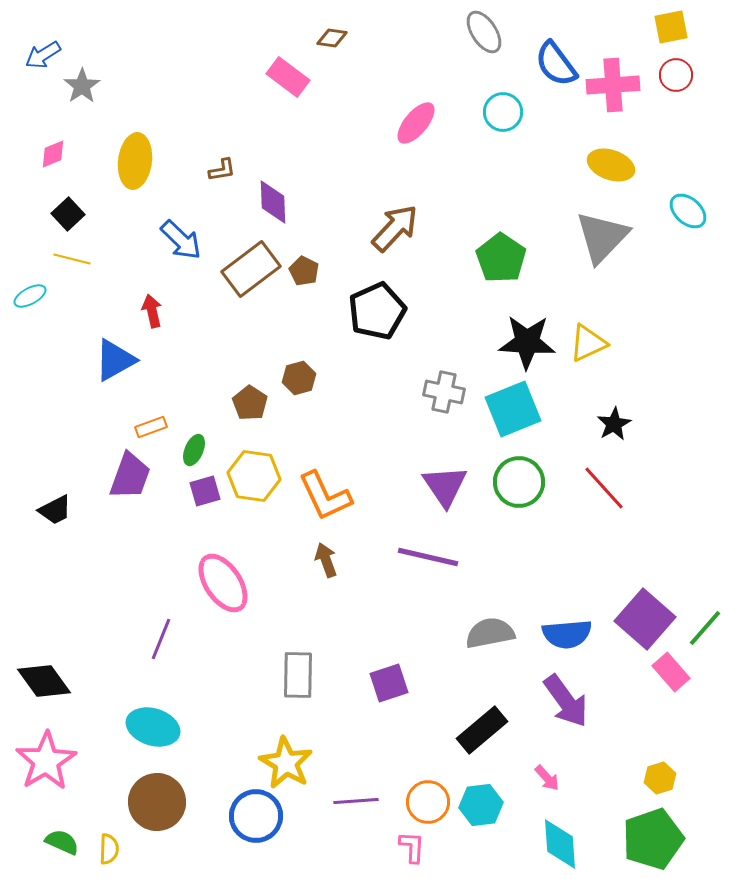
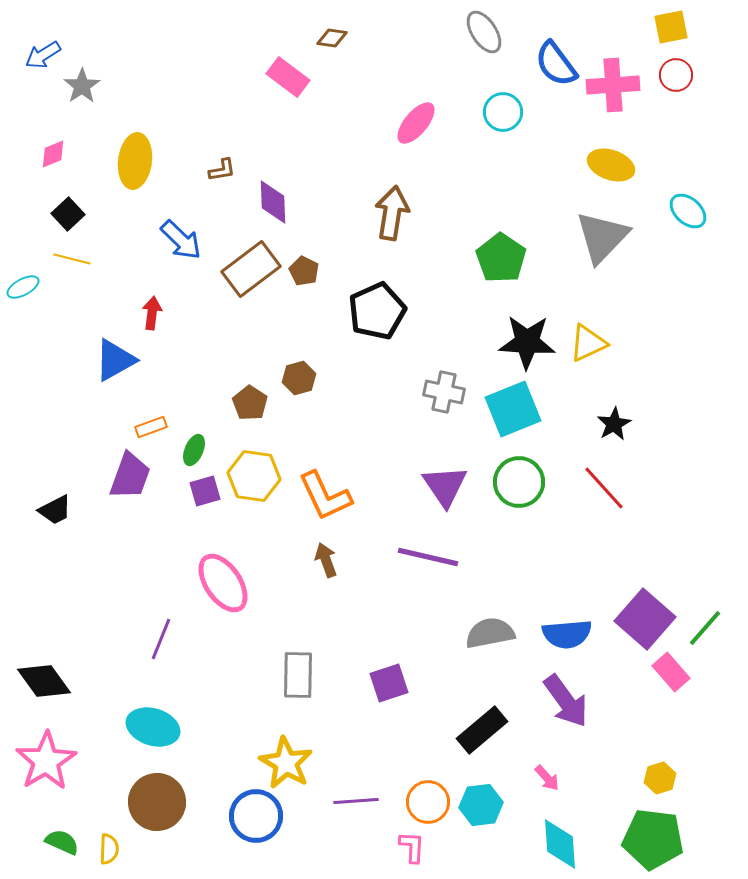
brown arrow at (395, 228): moved 3 px left, 15 px up; rotated 34 degrees counterclockwise
cyan ellipse at (30, 296): moved 7 px left, 9 px up
red arrow at (152, 311): moved 2 px down; rotated 20 degrees clockwise
green pentagon at (653, 839): rotated 26 degrees clockwise
